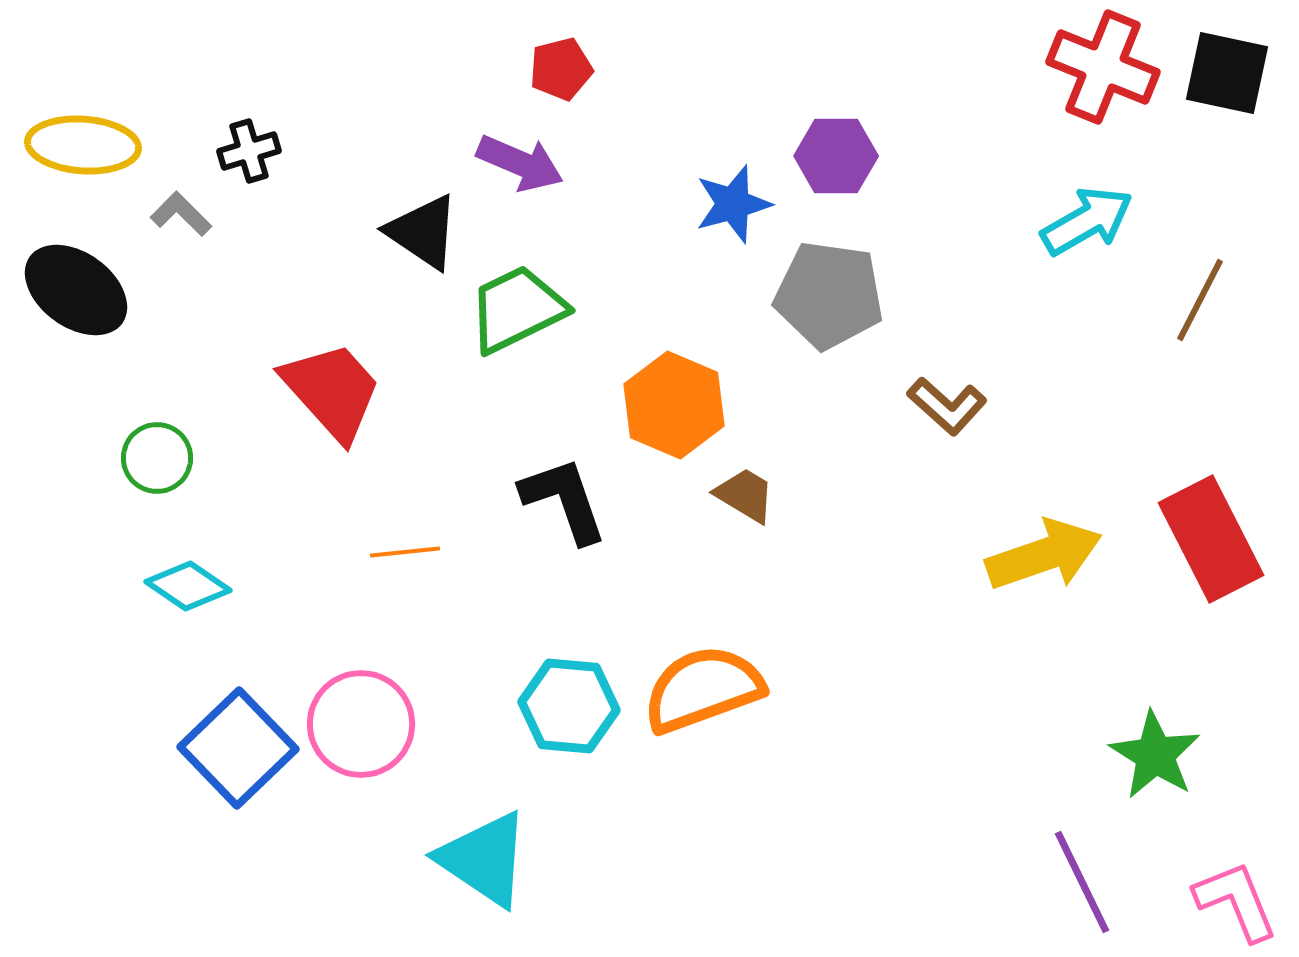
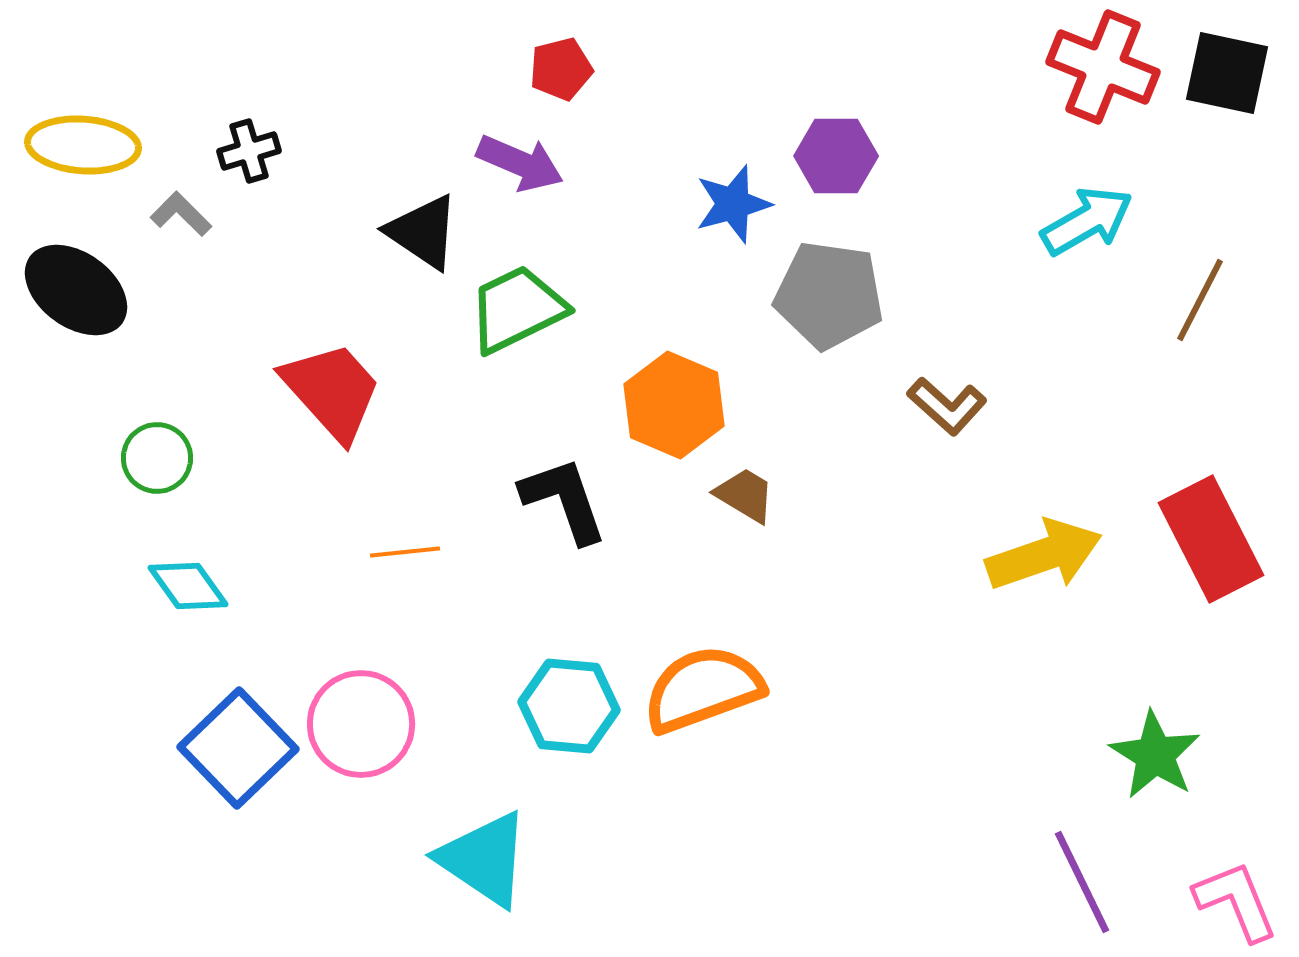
cyan diamond: rotated 20 degrees clockwise
